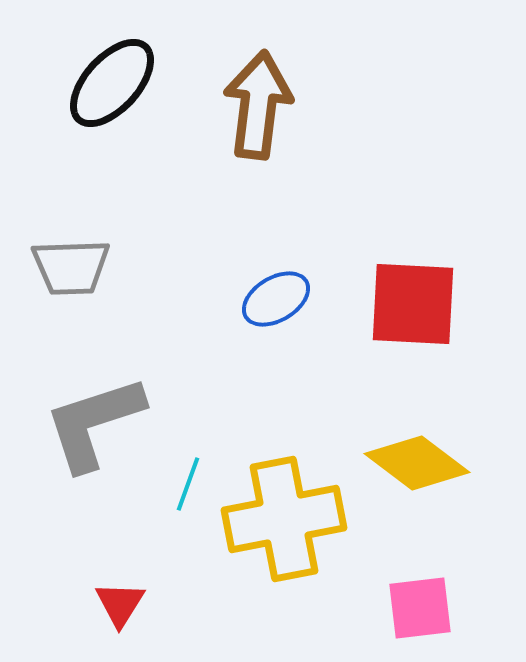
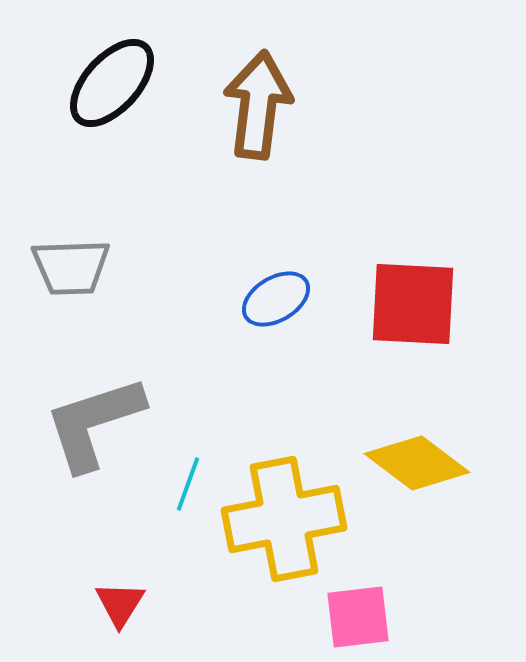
pink square: moved 62 px left, 9 px down
